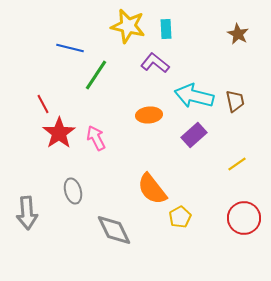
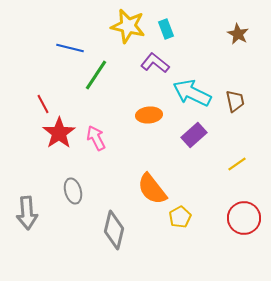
cyan rectangle: rotated 18 degrees counterclockwise
cyan arrow: moved 2 px left, 3 px up; rotated 12 degrees clockwise
gray diamond: rotated 39 degrees clockwise
